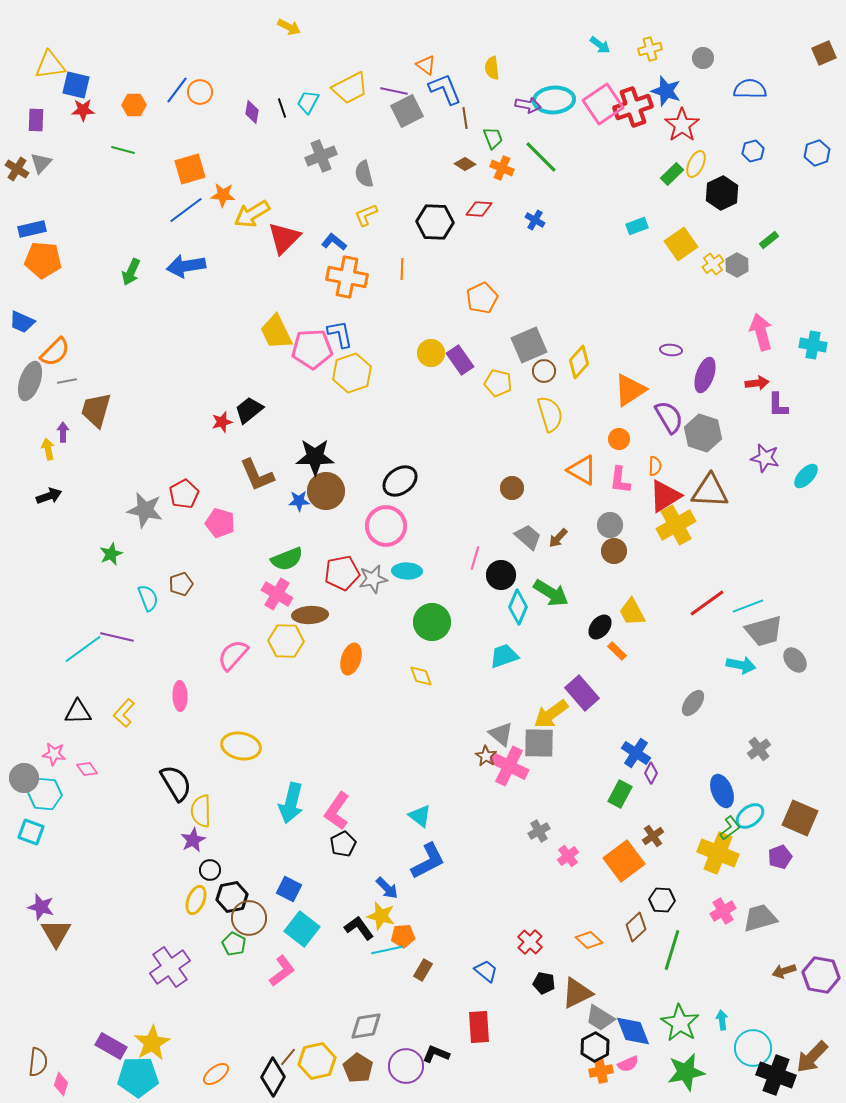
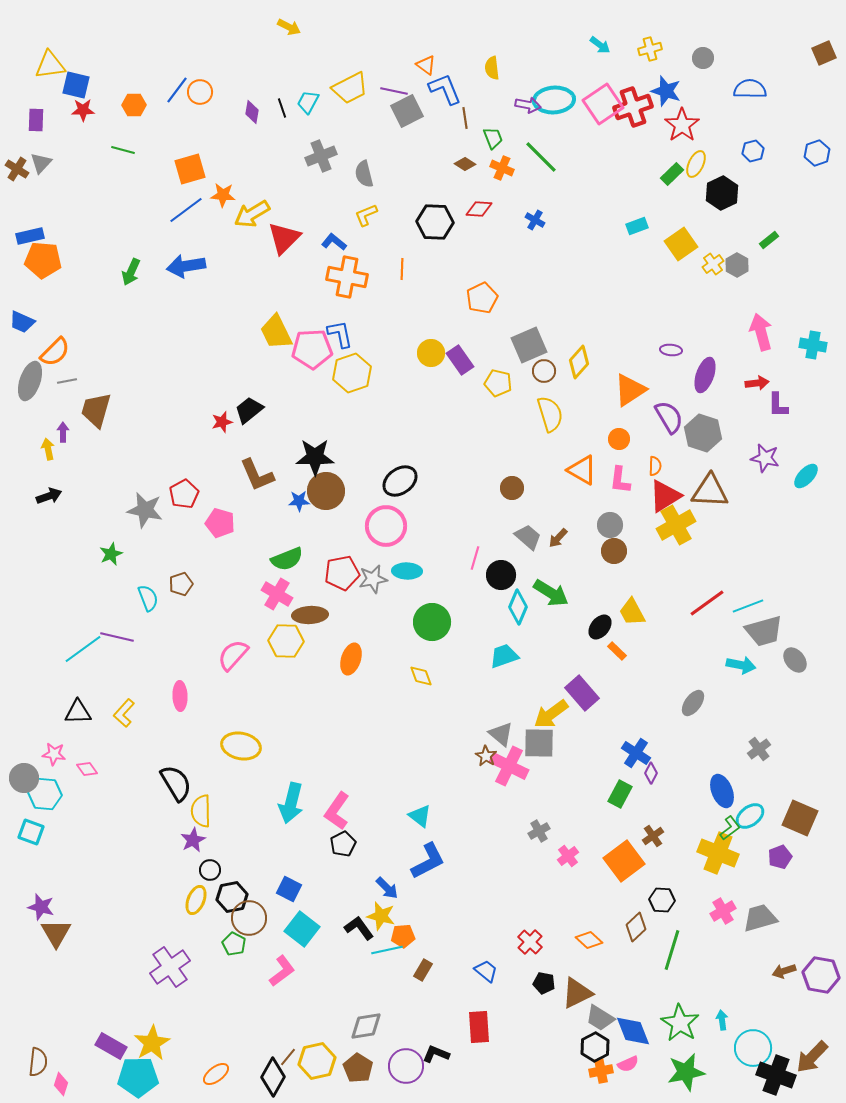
blue rectangle at (32, 229): moved 2 px left, 7 px down
